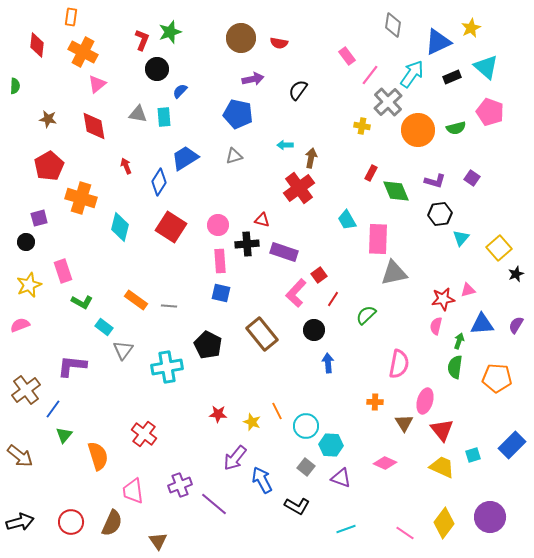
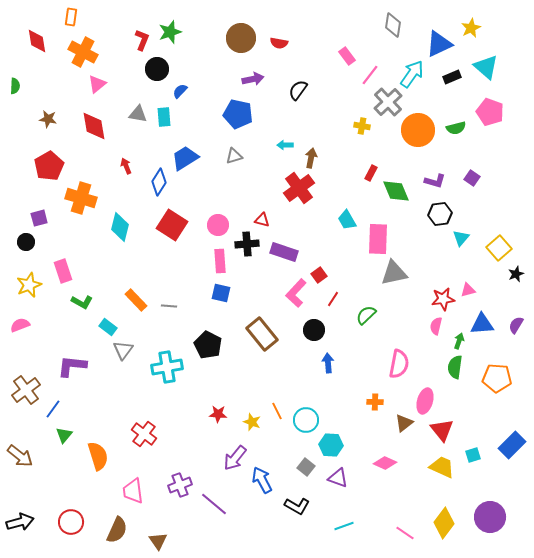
blue triangle at (438, 42): moved 1 px right, 2 px down
red diamond at (37, 45): moved 4 px up; rotated 15 degrees counterclockwise
red square at (171, 227): moved 1 px right, 2 px up
orange rectangle at (136, 300): rotated 10 degrees clockwise
cyan rectangle at (104, 327): moved 4 px right
brown triangle at (404, 423): rotated 24 degrees clockwise
cyan circle at (306, 426): moved 6 px up
purple triangle at (341, 478): moved 3 px left
brown semicircle at (112, 523): moved 5 px right, 7 px down
cyan line at (346, 529): moved 2 px left, 3 px up
